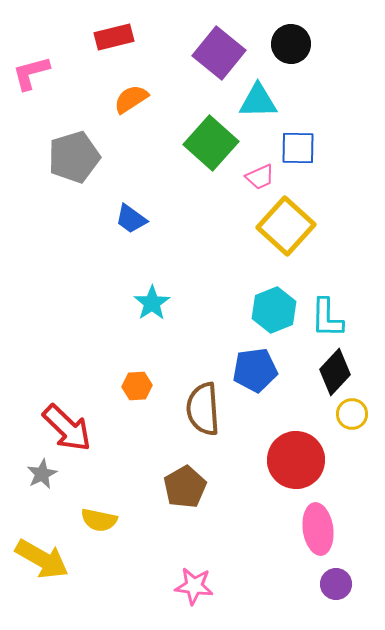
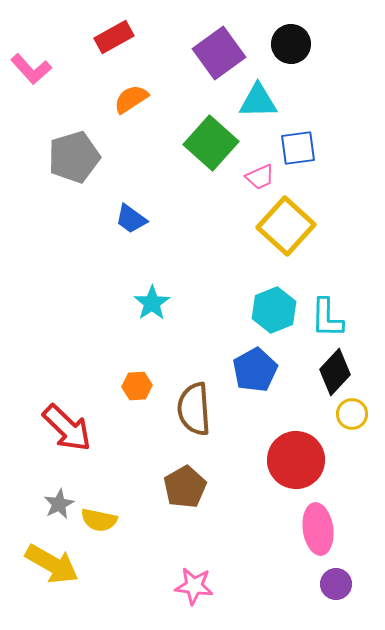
red rectangle: rotated 15 degrees counterclockwise
purple square: rotated 15 degrees clockwise
pink L-shape: moved 4 px up; rotated 117 degrees counterclockwise
blue square: rotated 9 degrees counterclockwise
blue pentagon: rotated 21 degrees counterclockwise
brown semicircle: moved 9 px left
gray star: moved 17 px right, 30 px down
yellow arrow: moved 10 px right, 5 px down
